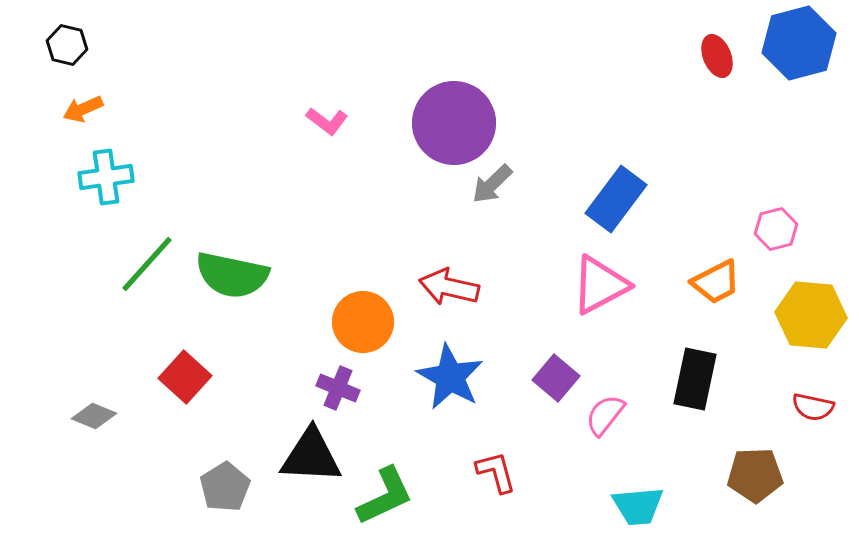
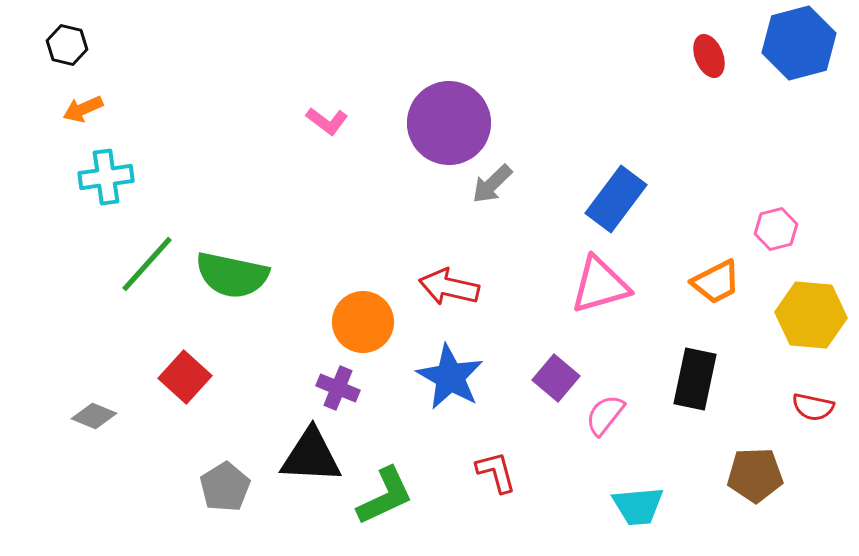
red ellipse: moved 8 px left
purple circle: moved 5 px left
pink triangle: rotated 12 degrees clockwise
